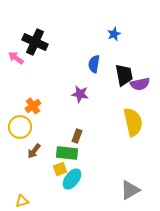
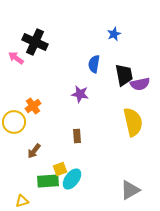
yellow circle: moved 6 px left, 5 px up
brown rectangle: rotated 24 degrees counterclockwise
green rectangle: moved 19 px left, 28 px down; rotated 10 degrees counterclockwise
